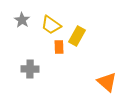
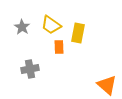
gray star: moved 7 px down
yellow rectangle: moved 1 px right, 3 px up; rotated 18 degrees counterclockwise
gray cross: rotated 12 degrees counterclockwise
orange triangle: moved 3 px down
